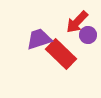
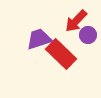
red arrow: moved 1 px left, 1 px up
